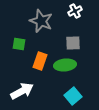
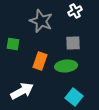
green square: moved 6 px left
green ellipse: moved 1 px right, 1 px down
cyan square: moved 1 px right, 1 px down; rotated 12 degrees counterclockwise
